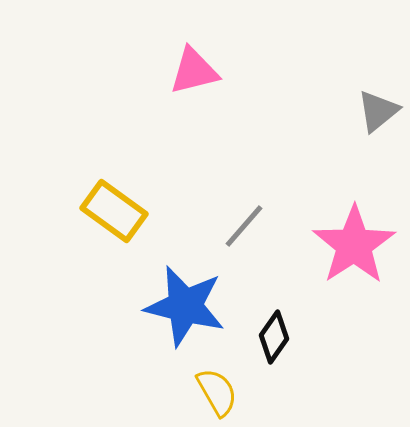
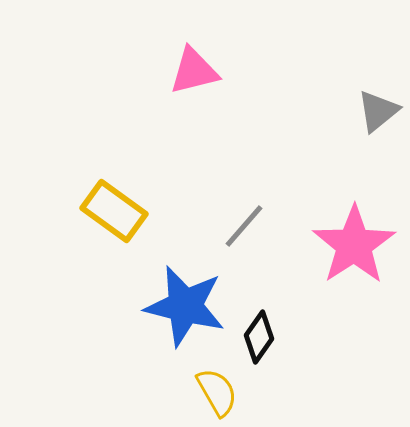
black diamond: moved 15 px left
